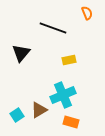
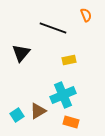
orange semicircle: moved 1 px left, 2 px down
brown triangle: moved 1 px left, 1 px down
